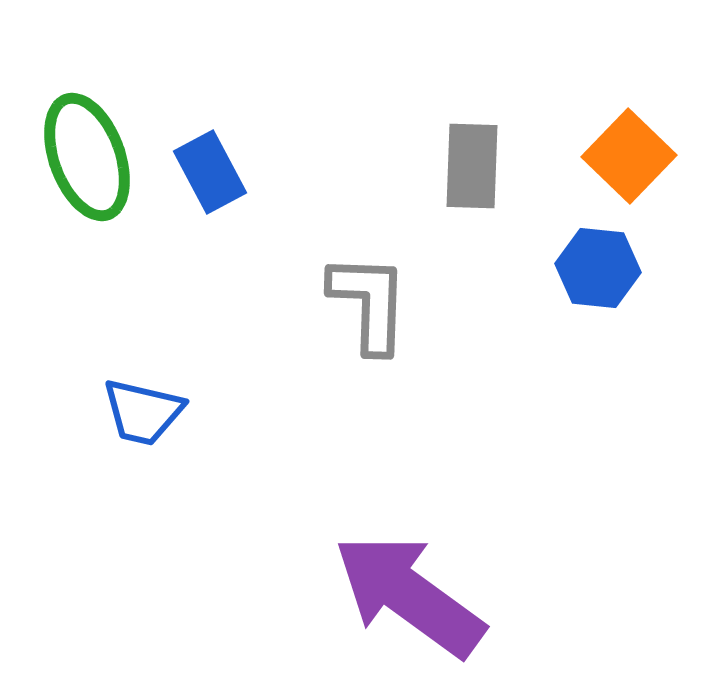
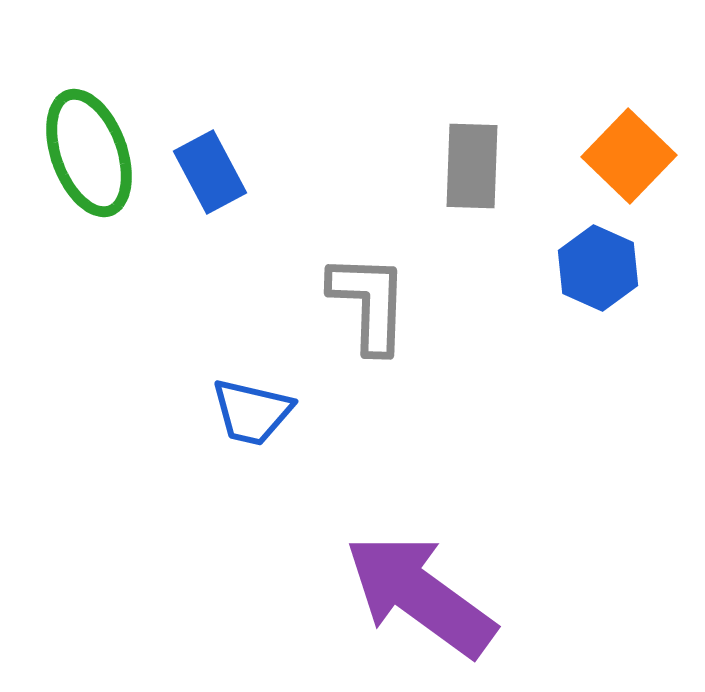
green ellipse: moved 2 px right, 4 px up
blue hexagon: rotated 18 degrees clockwise
blue trapezoid: moved 109 px right
purple arrow: moved 11 px right
